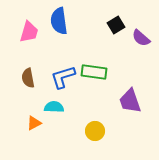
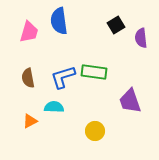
purple semicircle: rotated 42 degrees clockwise
orange triangle: moved 4 px left, 2 px up
